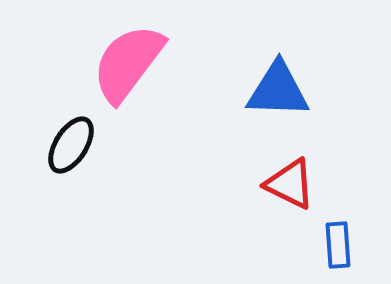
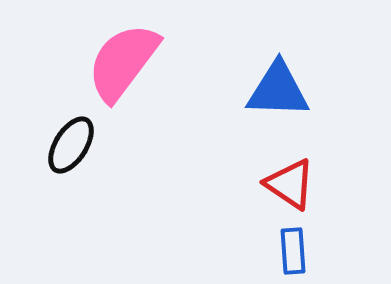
pink semicircle: moved 5 px left, 1 px up
red triangle: rotated 8 degrees clockwise
blue rectangle: moved 45 px left, 6 px down
